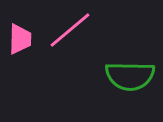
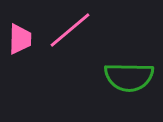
green semicircle: moved 1 px left, 1 px down
